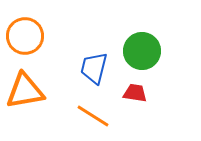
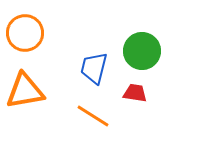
orange circle: moved 3 px up
